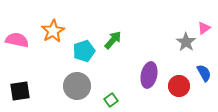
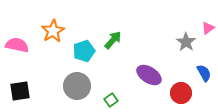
pink triangle: moved 4 px right
pink semicircle: moved 5 px down
purple ellipse: rotated 70 degrees counterclockwise
red circle: moved 2 px right, 7 px down
